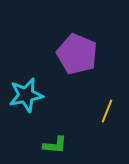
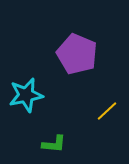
yellow line: rotated 25 degrees clockwise
green L-shape: moved 1 px left, 1 px up
